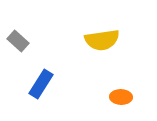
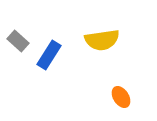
blue rectangle: moved 8 px right, 29 px up
orange ellipse: rotated 55 degrees clockwise
